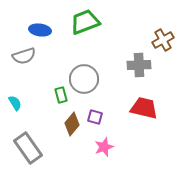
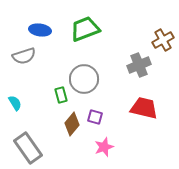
green trapezoid: moved 7 px down
gray cross: rotated 20 degrees counterclockwise
